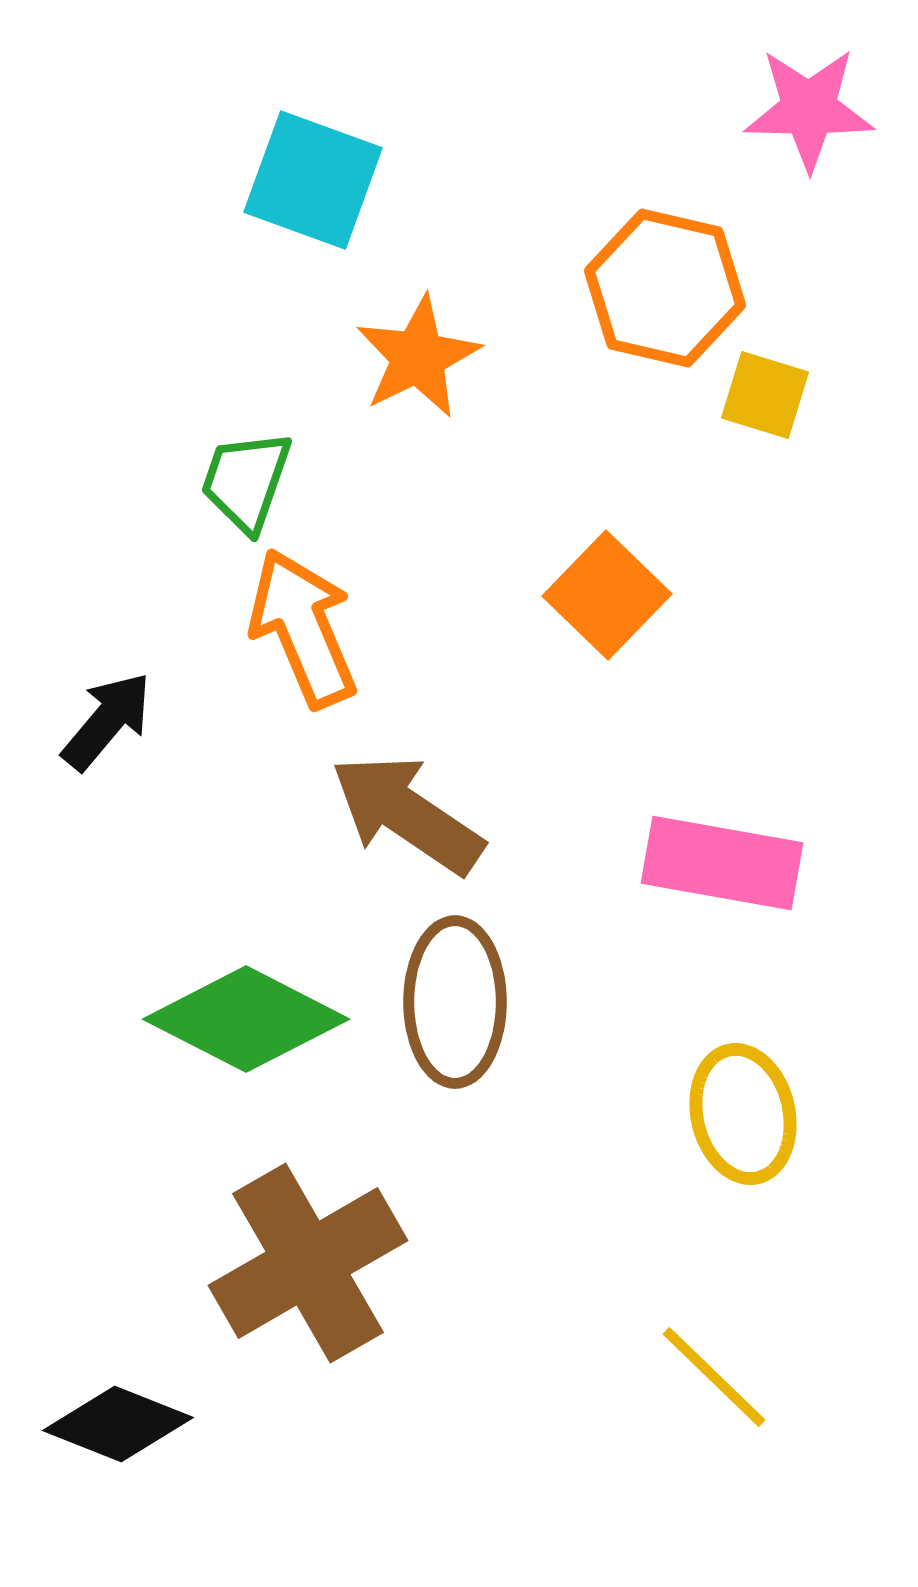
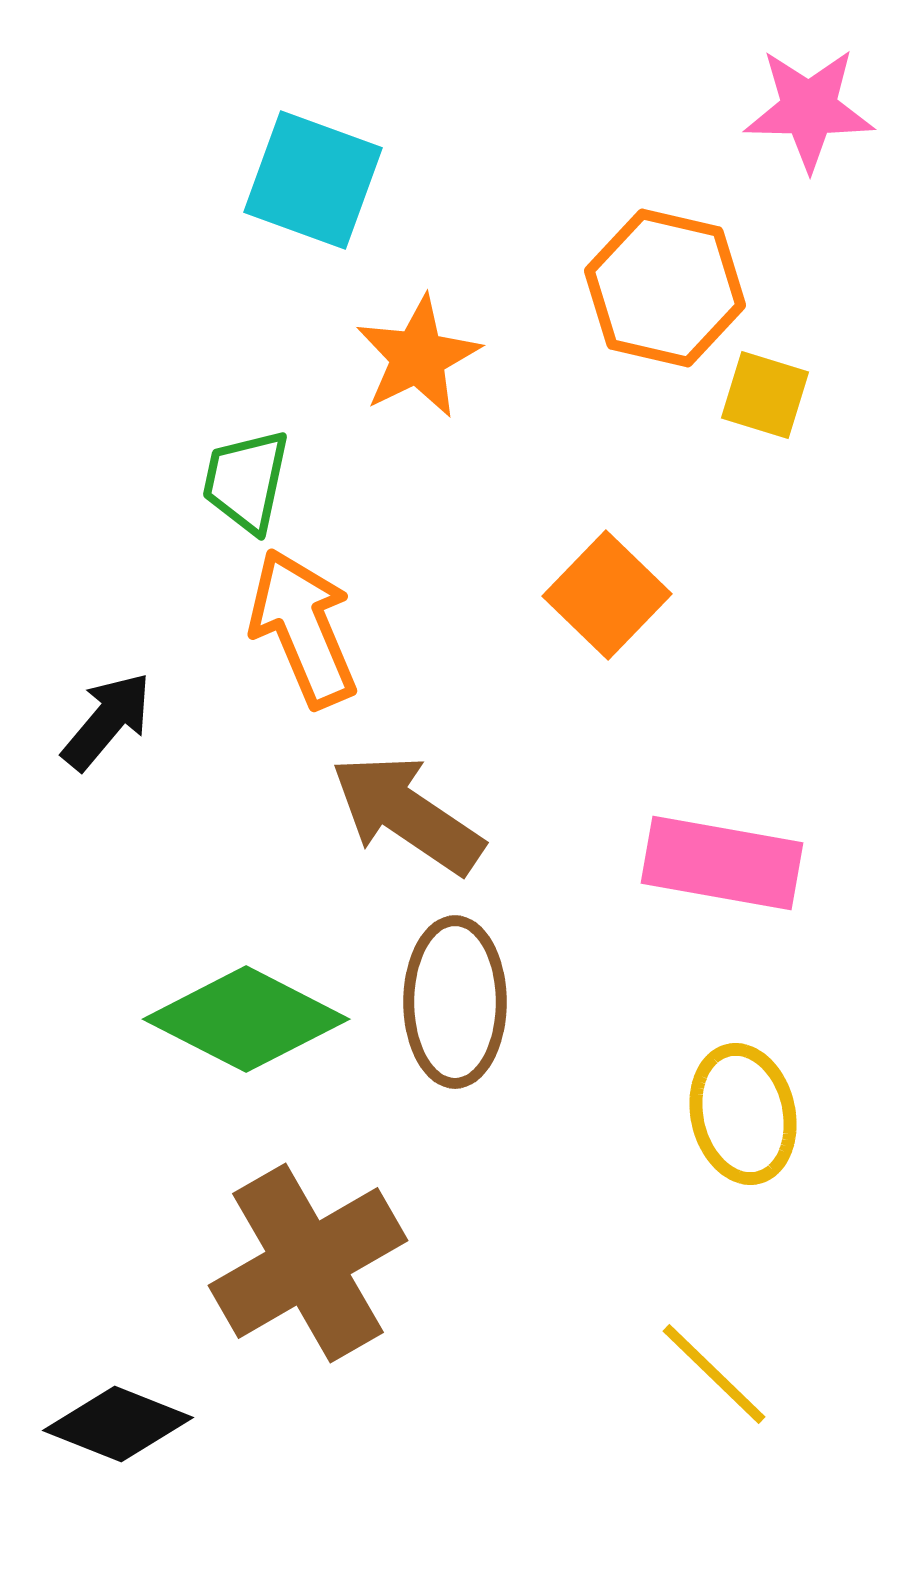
green trapezoid: rotated 7 degrees counterclockwise
yellow line: moved 3 px up
